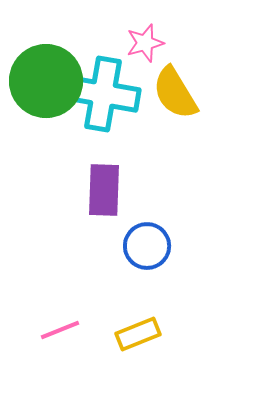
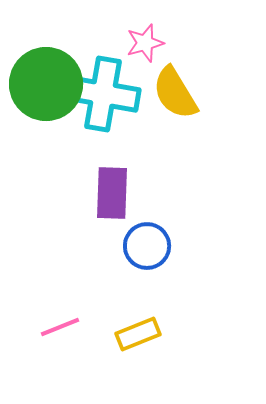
green circle: moved 3 px down
purple rectangle: moved 8 px right, 3 px down
pink line: moved 3 px up
